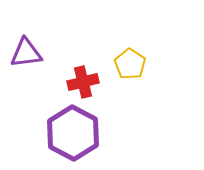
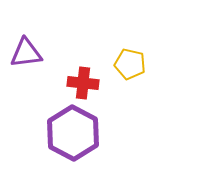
yellow pentagon: rotated 20 degrees counterclockwise
red cross: moved 1 px down; rotated 20 degrees clockwise
